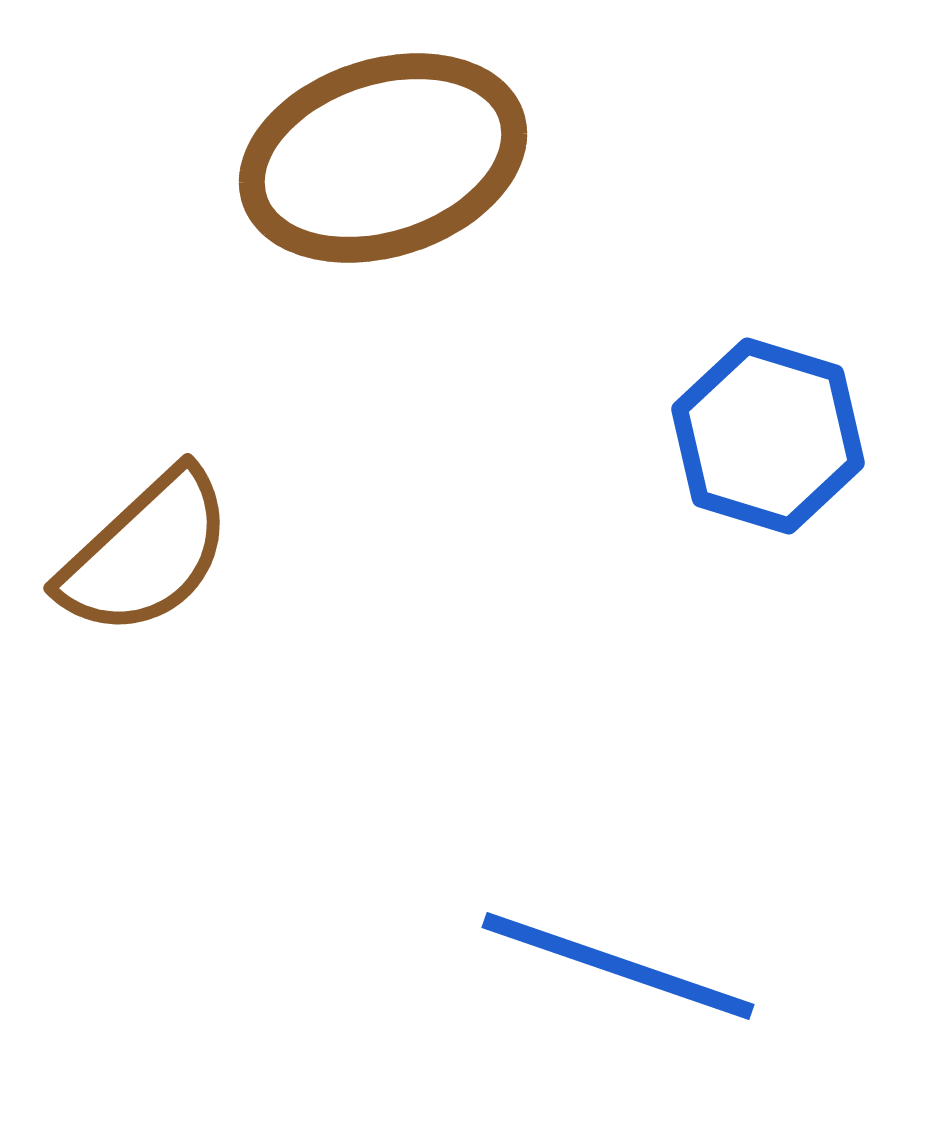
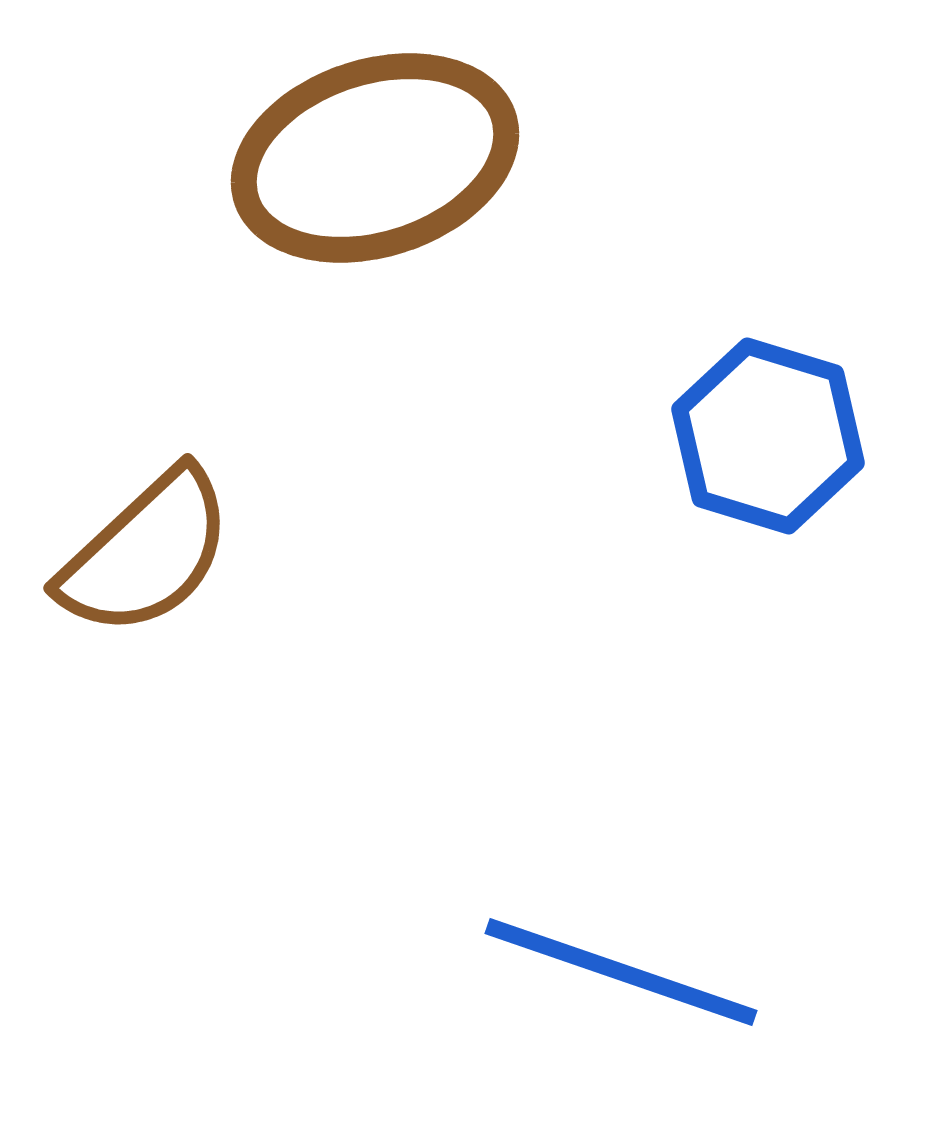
brown ellipse: moved 8 px left
blue line: moved 3 px right, 6 px down
